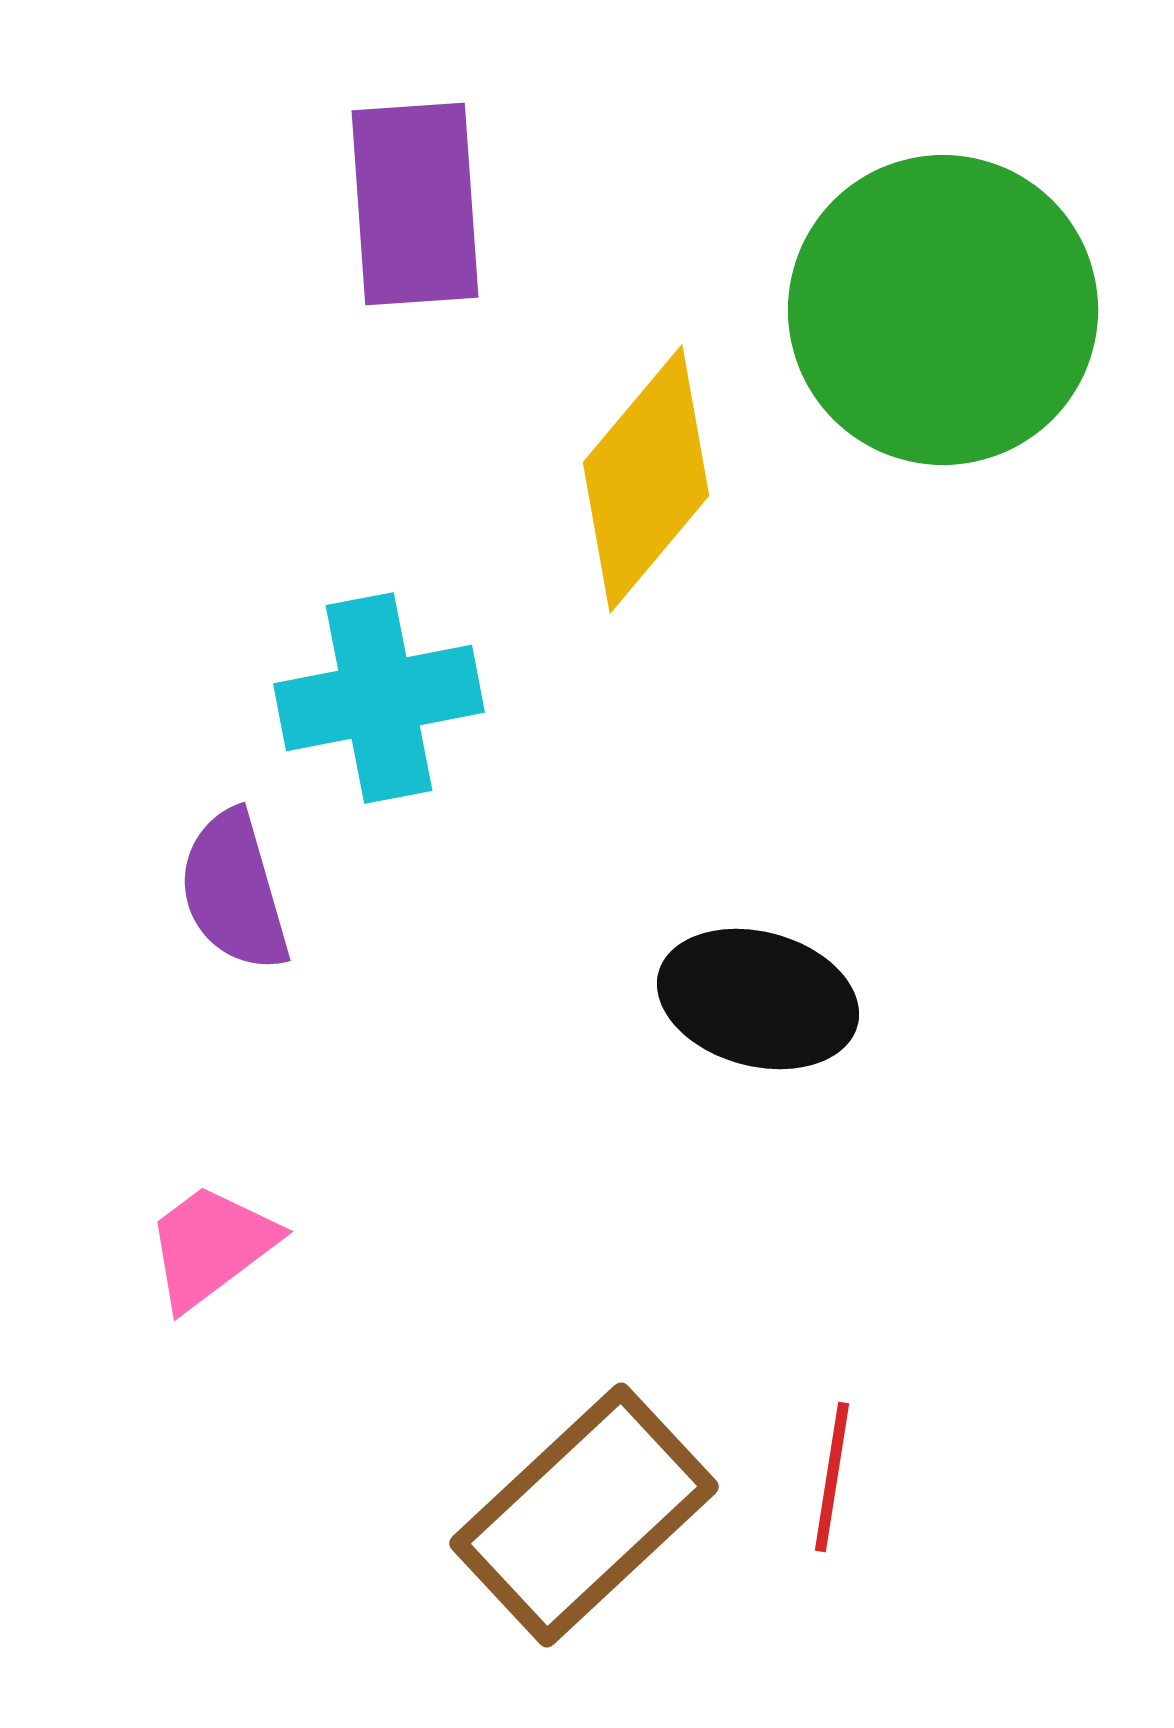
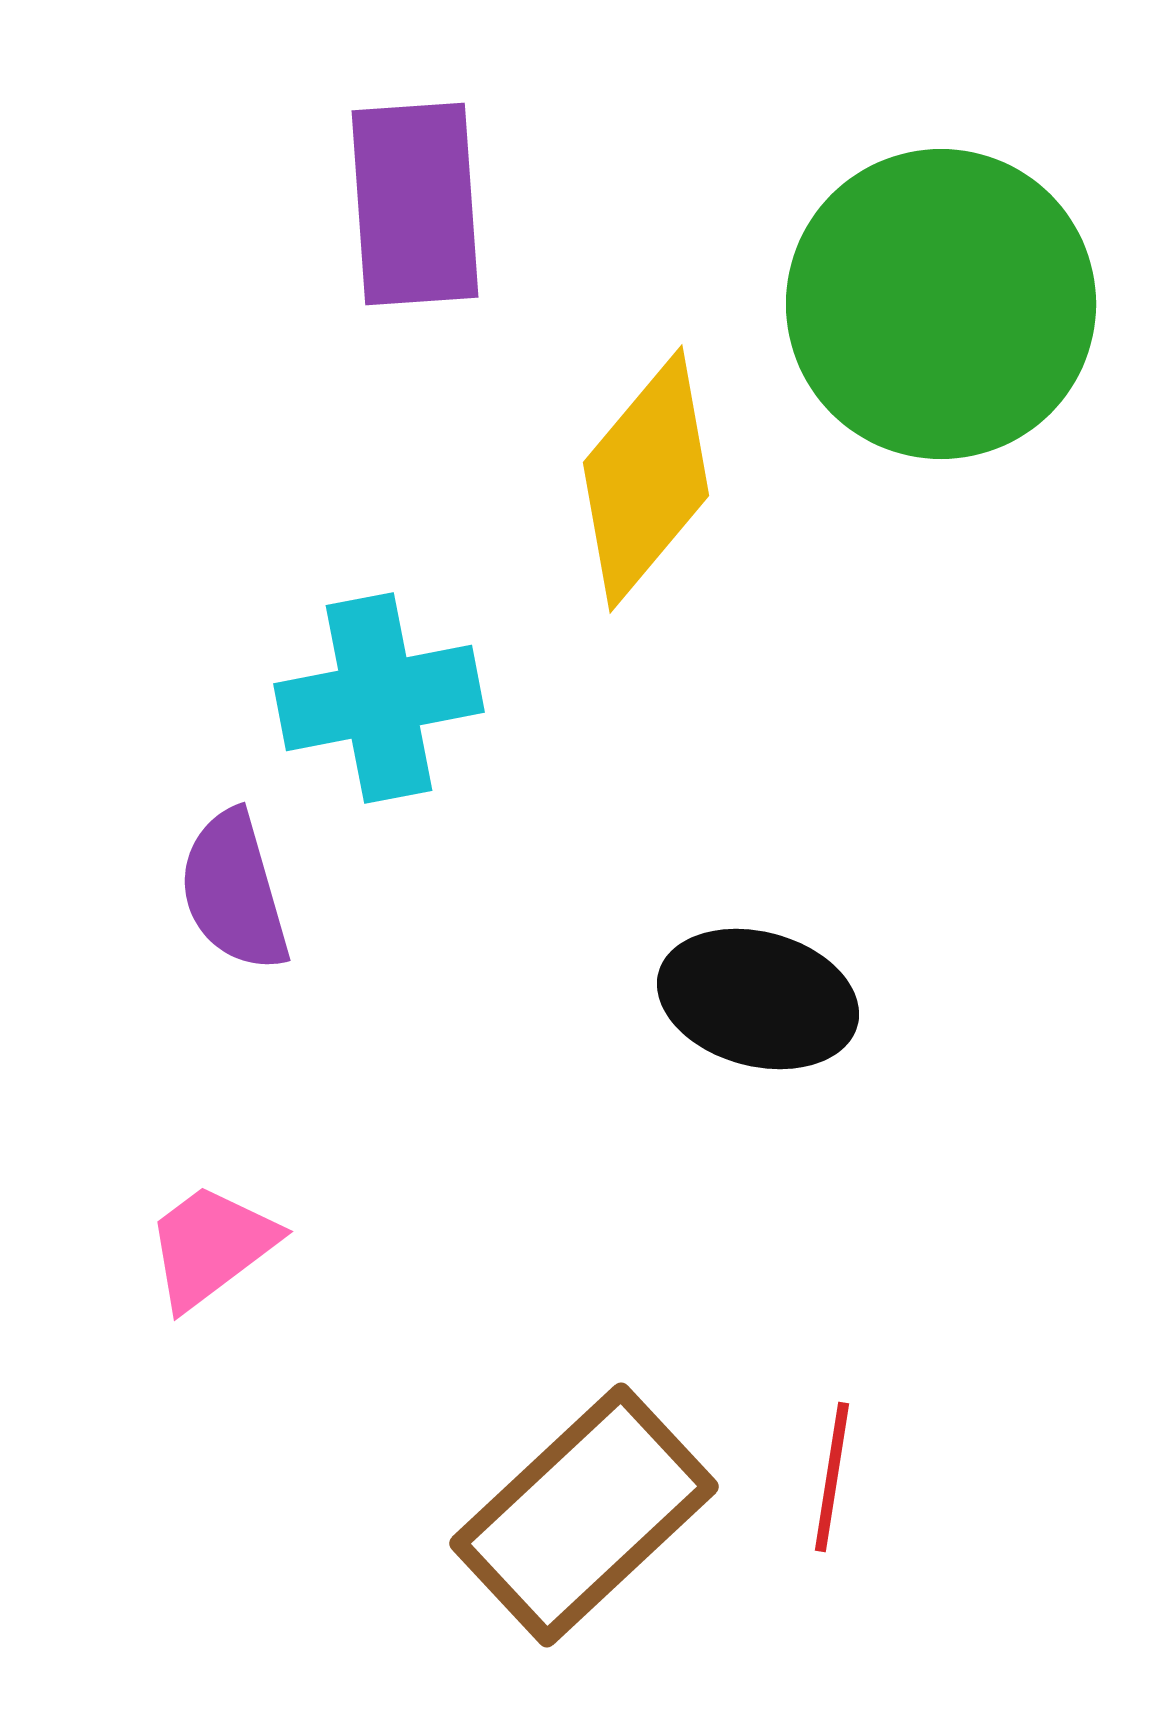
green circle: moved 2 px left, 6 px up
